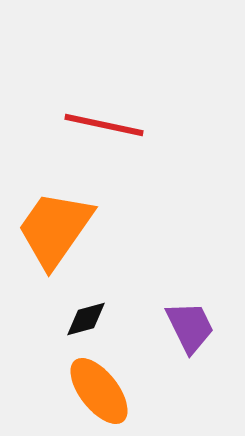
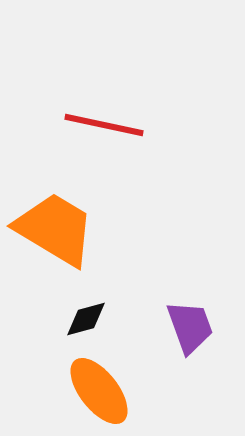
orange trapezoid: rotated 86 degrees clockwise
purple trapezoid: rotated 6 degrees clockwise
